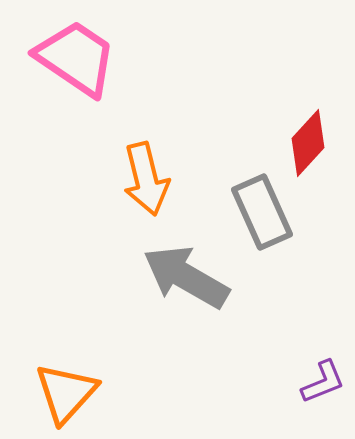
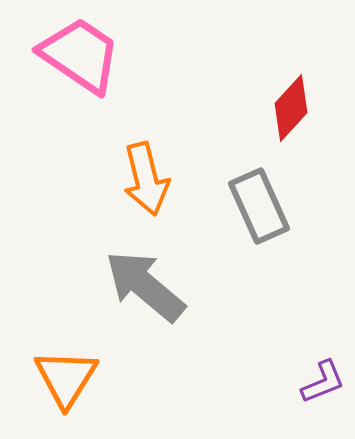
pink trapezoid: moved 4 px right, 3 px up
red diamond: moved 17 px left, 35 px up
gray rectangle: moved 3 px left, 6 px up
gray arrow: moved 41 px left, 9 px down; rotated 10 degrees clockwise
orange triangle: moved 15 px up; rotated 10 degrees counterclockwise
